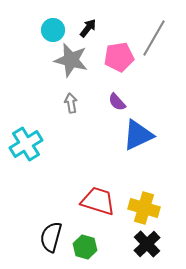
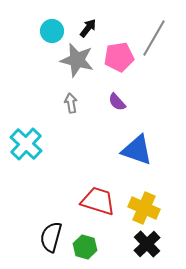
cyan circle: moved 1 px left, 1 px down
gray star: moved 6 px right
blue triangle: moved 1 px left, 15 px down; rotated 44 degrees clockwise
cyan cross: rotated 16 degrees counterclockwise
yellow cross: rotated 8 degrees clockwise
